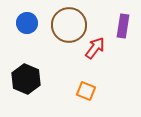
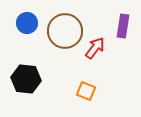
brown circle: moved 4 px left, 6 px down
black hexagon: rotated 16 degrees counterclockwise
